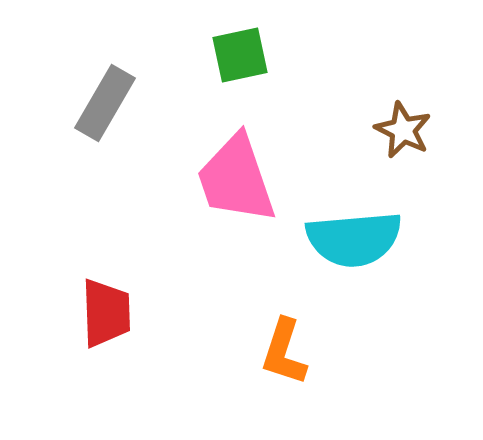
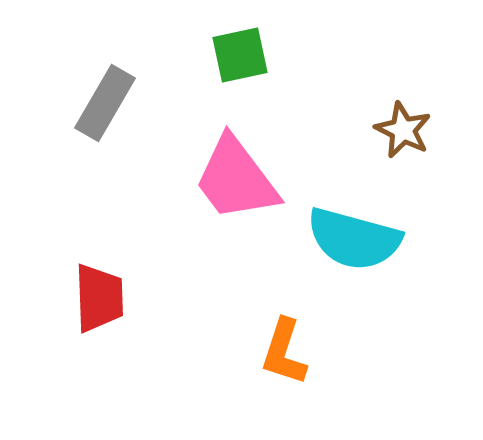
pink trapezoid: rotated 18 degrees counterclockwise
cyan semicircle: rotated 20 degrees clockwise
red trapezoid: moved 7 px left, 15 px up
